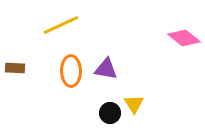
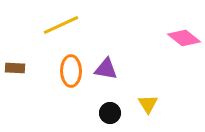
yellow triangle: moved 14 px right
